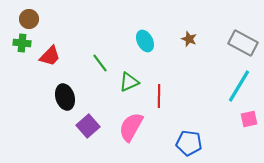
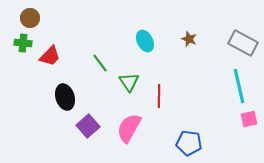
brown circle: moved 1 px right, 1 px up
green cross: moved 1 px right
green triangle: rotated 40 degrees counterclockwise
cyan line: rotated 44 degrees counterclockwise
pink semicircle: moved 2 px left, 1 px down
